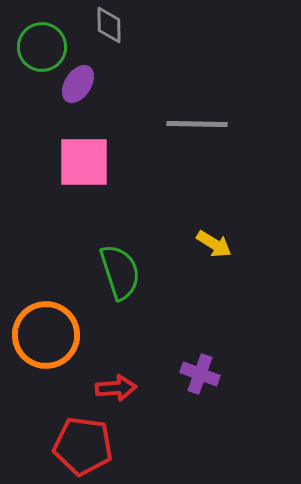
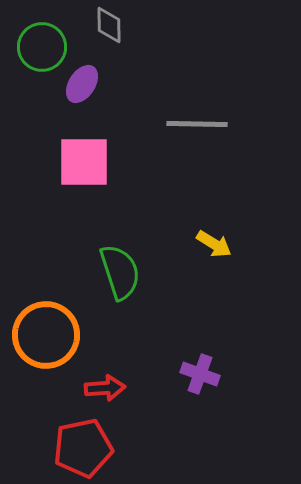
purple ellipse: moved 4 px right
red arrow: moved 11 px left
red pentagon: moved 2 px down; rotated 20 degrees counterclockwise
